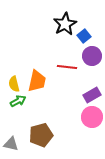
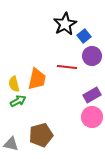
orange trapezoid: moved 2 px up
